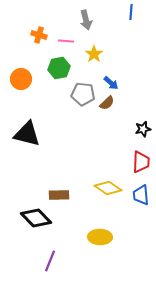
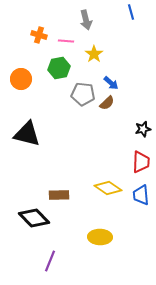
blue line: rotated 21 degrees counterclockwise
black diamond: moved 2 px left
